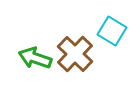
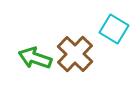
cyan square: moved 2 px right, 2 px up
